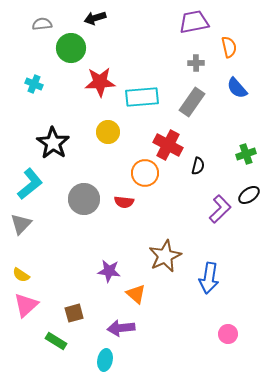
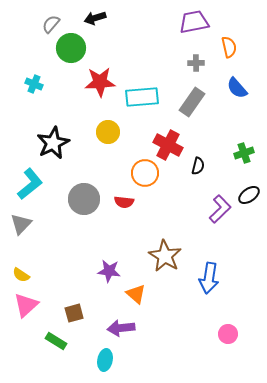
gray semicircle: moved 9 px right; rotated 42 degrees counterclockwise
black star: rotated 12 degrees clockwise
green cross: moved 2 px left, 1 px up
brown star: rotated 16 degrees counterclockwise
